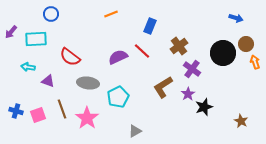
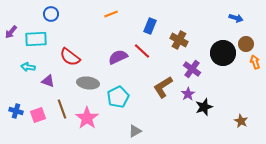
brown cross: moved 6 px up; rotated 24 degrees counterclockwise
